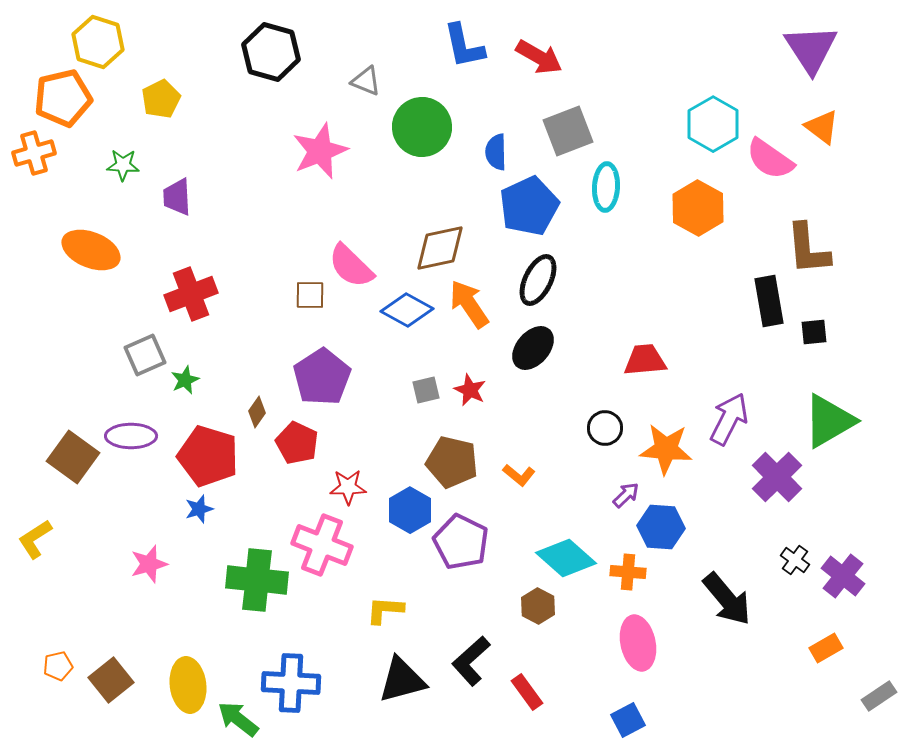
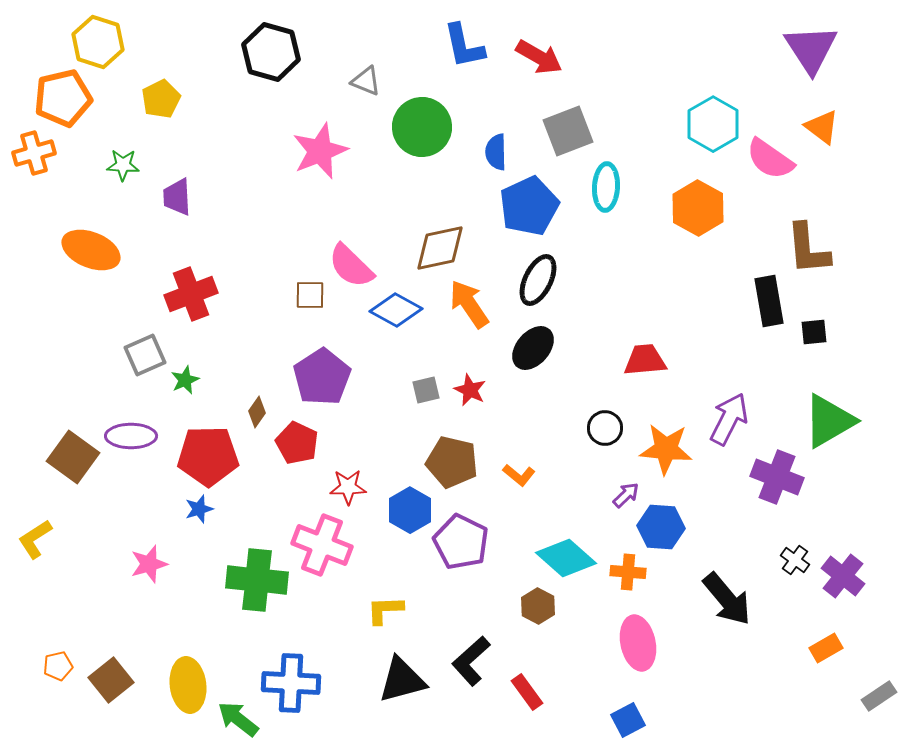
blue diamond at (407, 310): moved 11 px left
red pentagon at (208, 456): rotated 18 degrees counterclockwise
purple cross at (777, 477): rotated 24 degrees counterclockwise
yellow L-shape at (385, 610): rotated 6 degrees counterclockwise
